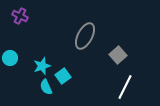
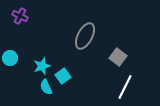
gray square: moved 2 px down; rotated 12 degrees counterclockwise
